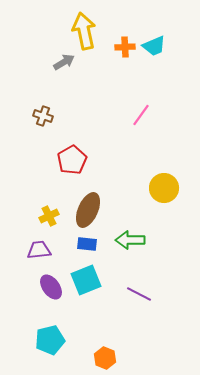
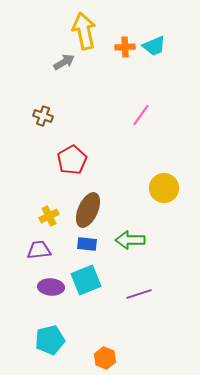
purple ellipse: rotated 50 degrees counterclockwise
purple line: rotated 45 degrees counterclockwise
